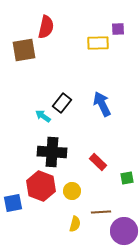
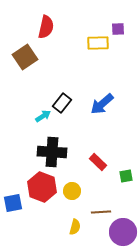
brown square: moved 1 px right, 7 px down; rotated 25 degrees counterclockwise
blue arrow: rotated 105 degrees counterclockwise
cyan arrow: rotated 112 degrees clockwise
green square: moved 1 px left, 2 px up
red hexagon: moved 1 px right, 1 px down
yellow semicircle: moved 3 px down
purple circle: moved 1 px left, 1 px down
